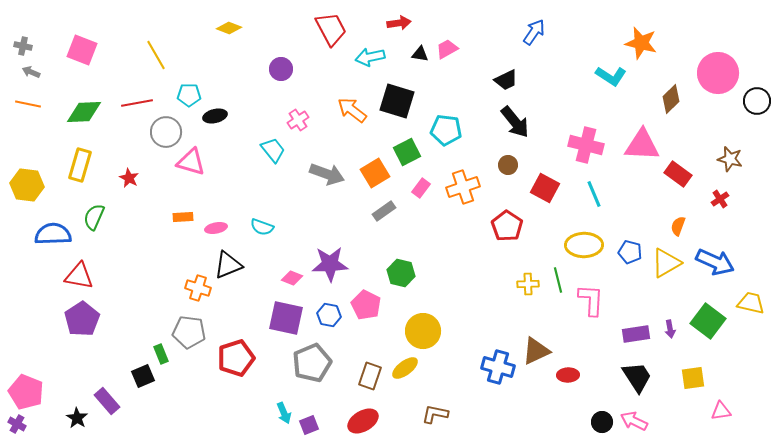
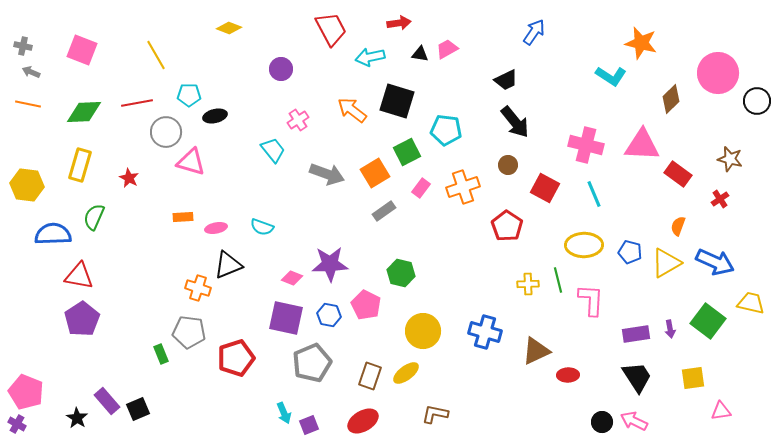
blue cross at (498, 367): moved 13 px left, 35 px up
yellow ellipse at (405, 368): moved 1 px right, 5 px down
black square at (143, 376): moved 5 px left, 33 px down
